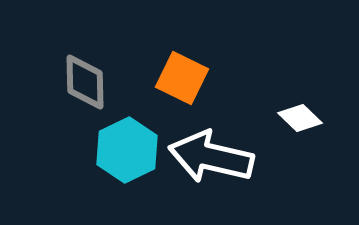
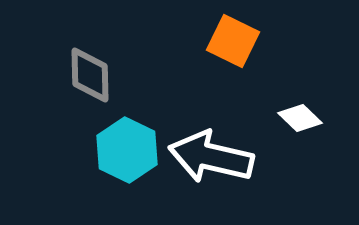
orange square: moved 51 px right, 37 px up
gray diamond: moved 5 px right, 7 px up
cyan hexagon: rotated 8 degrees counterclockwise
